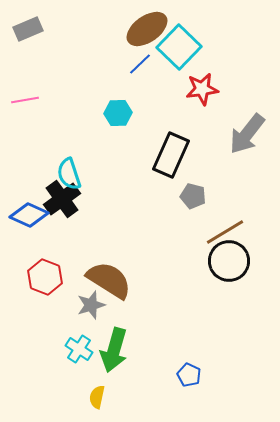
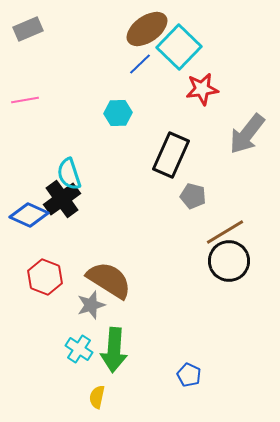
green arrow: rotated 12 degrees counterclockwise
